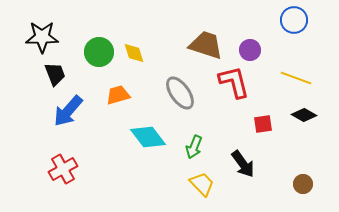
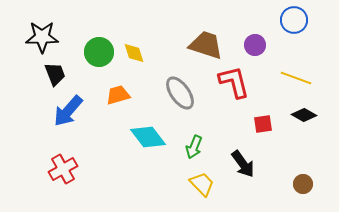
purple circle: moved 5 px right, 5 px up
